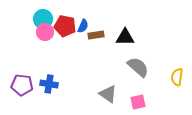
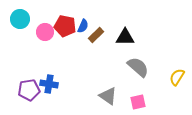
cyan circle: moved 23 px left
brown rectangle: rotated 35 degrees counterclockwise
yellow semicircle: rotated 24 degrees clockwise
purple pentagon: moved 7 px right, 5 px down; rotated 15 degrees counterclockwise
gray triangle: moved 2 px down
